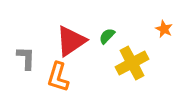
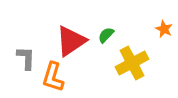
green semicircle: moved 1 px left, 1 px up
orange L-shape: moved 5 px left
